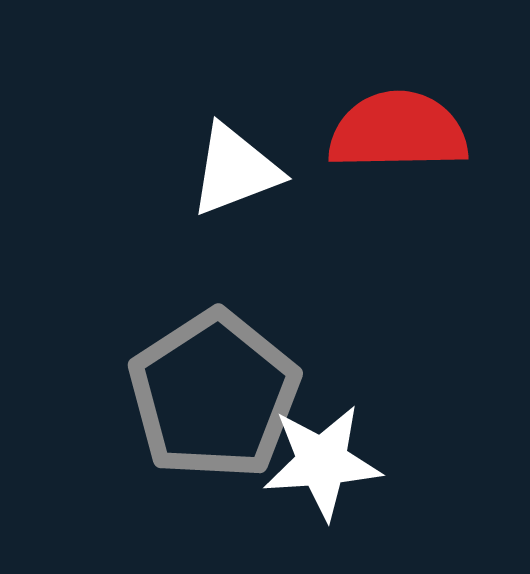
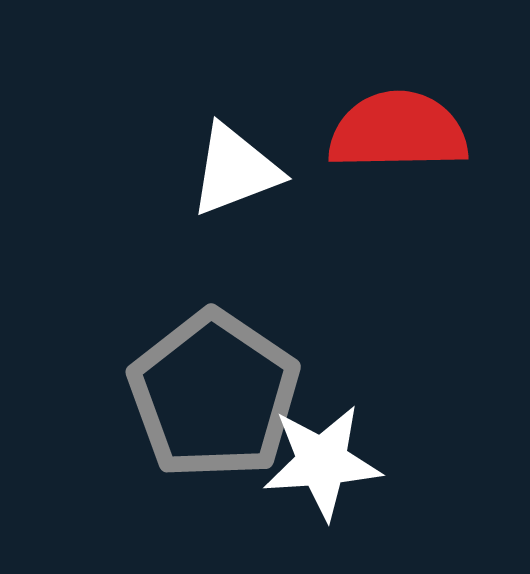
gray pentagon: rotated 5 degrees counterclockwise
